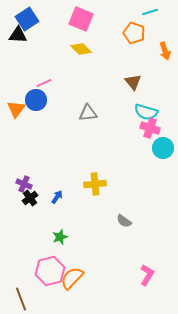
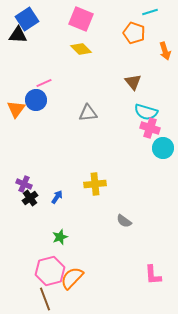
pink L-shape: moved 6 px right; rotated 145 degrees clockwise
brown line: moved 24 px right
